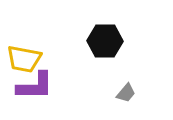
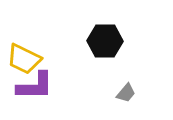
yellow trapezoid: rotated 15 degrees clockwise
